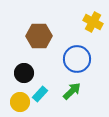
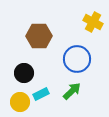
cyan rectangle: moved 1 px right; rotated 21 degrees clockwise
